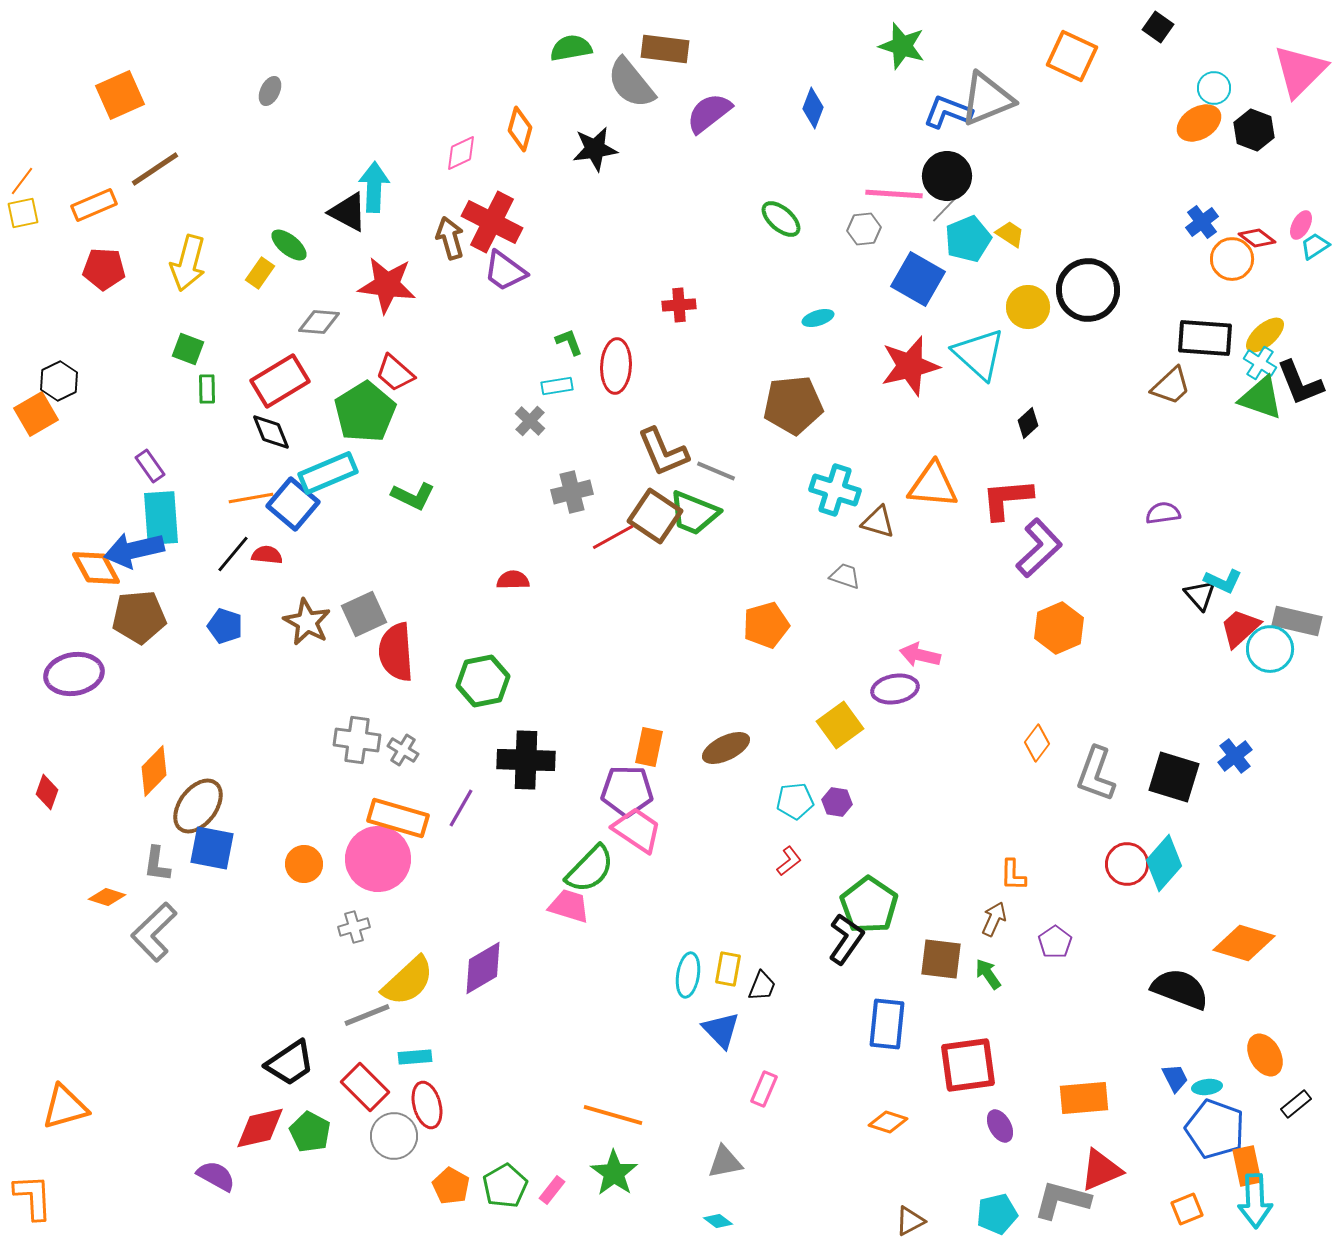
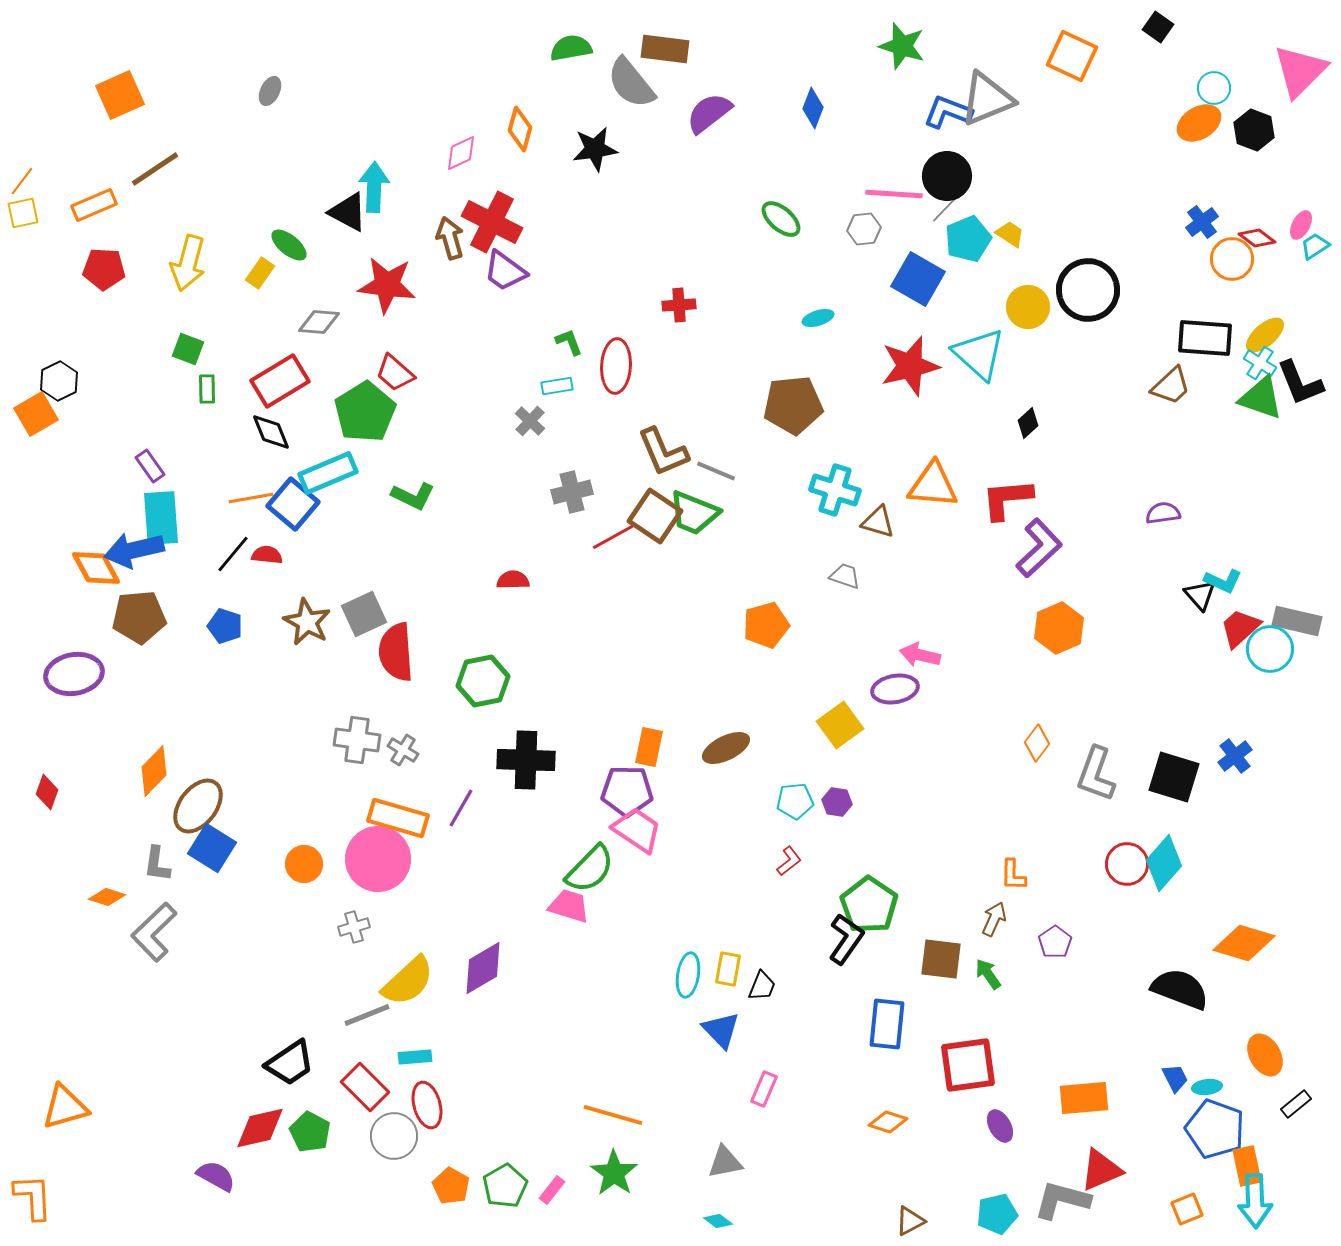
blue square at (212, 848): rotated 21 degrees clockwise
